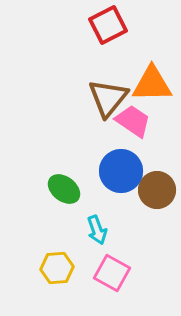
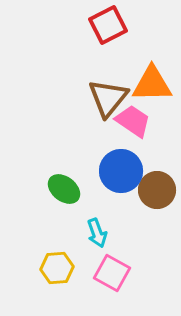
cyan arrow: moved 3 px down
